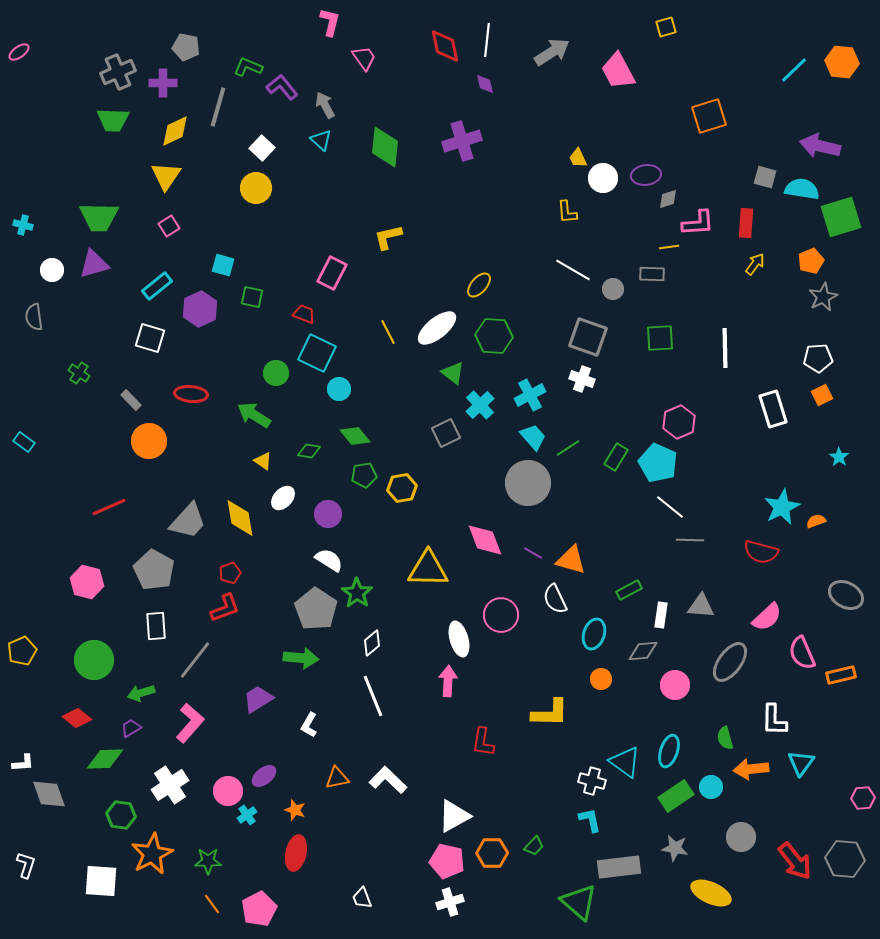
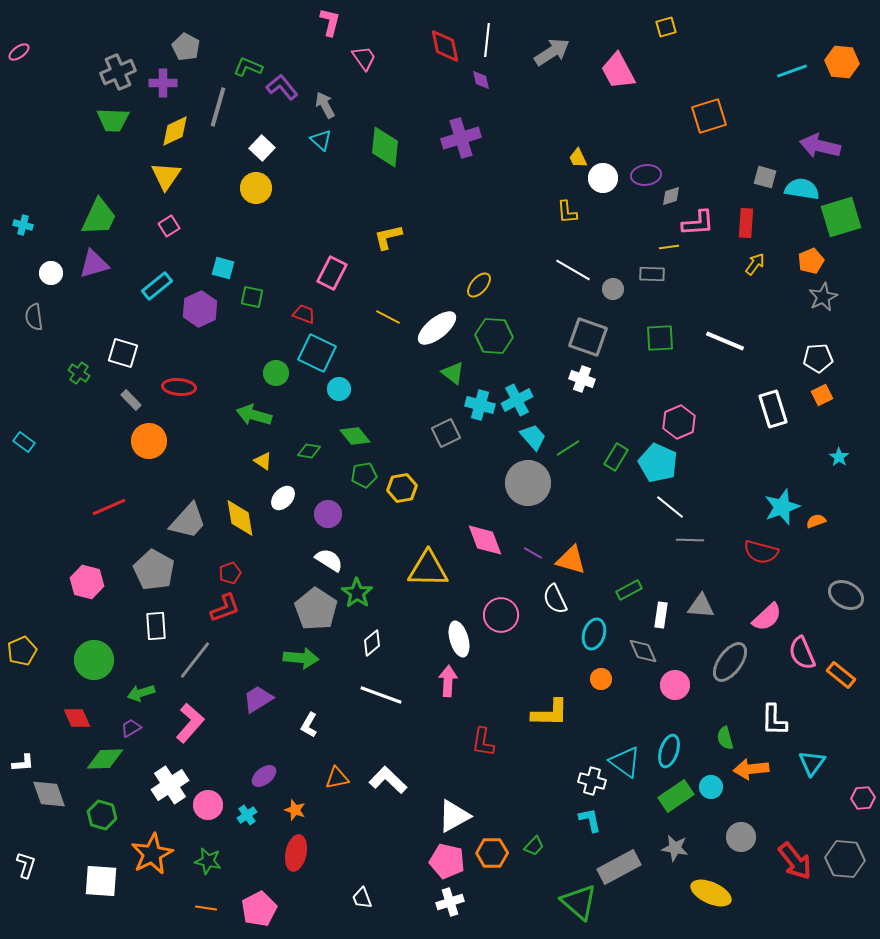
gray pentagon at (186, 47): rotated 16 degrees clockwise
cyan line at (794, 70): moved 2 px left, 1 px down; rotated 24 degrees clockwise
purple diamond at (485, 84): moved 4 px left, 4 px up
purple cross at (462, 141): moved 1 px left, 3 px up
gray diamond at (668, 199): moved 3 px right, 3 px up
green trapezoid at (99, 217): rotated 66 degrees counterclockwise
cyan square at (223, 265): moved 3 px down
white circle at (52, 270): moved 1 px left, 3 px down
yellow line at (388, 332): moved 15 px up; rotated 35 degrees counterclockwise
white square at (150, 338): moved 27 px left, 15 px down
white line at (725, 348): moved 7 px up; rotated 66 degrees counterclockwise
red ellipse at (191, 394): moved 12 px left, 7 px up
cyan cross at (530, 395): moved 13 px left, 5 px down
cyan cross at (480, 405): rotated 32 degrees counterclockwise
green arrow at (254, 415): rotated 16 degrees counterclockwise
cyan star at (782, 507): rotated 6 degrees clockwise
gray diamond at (643, 651): rotated 72 degrees clockwise
orange rectangle at (841, 675): rotated 52 degrees clockwise
white line at (373, 696): moved 8 px right, 1 px up; rotated 48 degrees counterclockwise
red diamond at (77, 718): rotated 28 degrees clockwise
cyan triangle at (801, 763): moved 11 px right
pink circle at (228, 791): moved 20 px left, 14 px down
green hexagon at (121, 815): moved 19 px left; rotated 8 degrees clockwise
green star at (208, 861): rotated 12 degrees clockwise
gray rectangle at (619, 867): rotated 21 degrees counterclockwise
orange line at (212, 904): moved 6 px left, 4 px down; rotated 45 degrees counterclockwise
